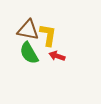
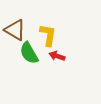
brown triangle: moved 13 px left; rotated 20 degrees clockwise
